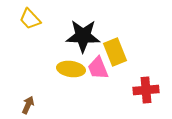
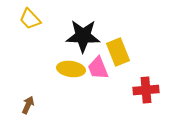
yellow rectangle: moved 3 px right
